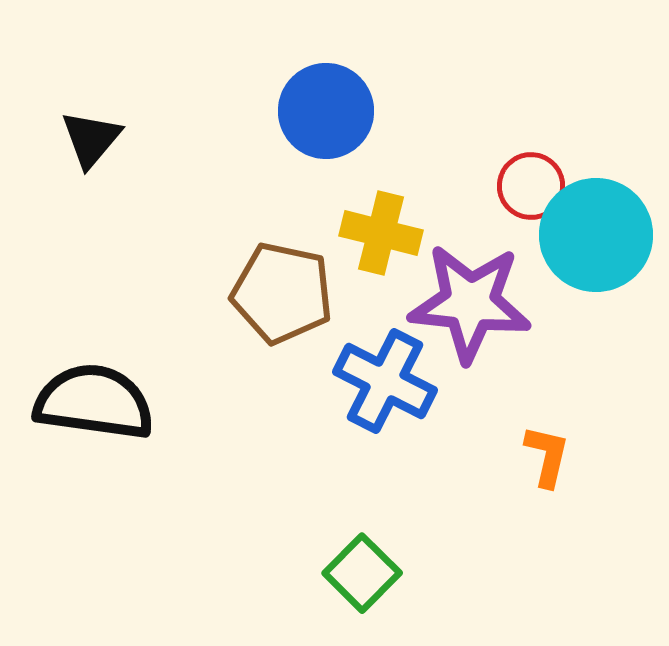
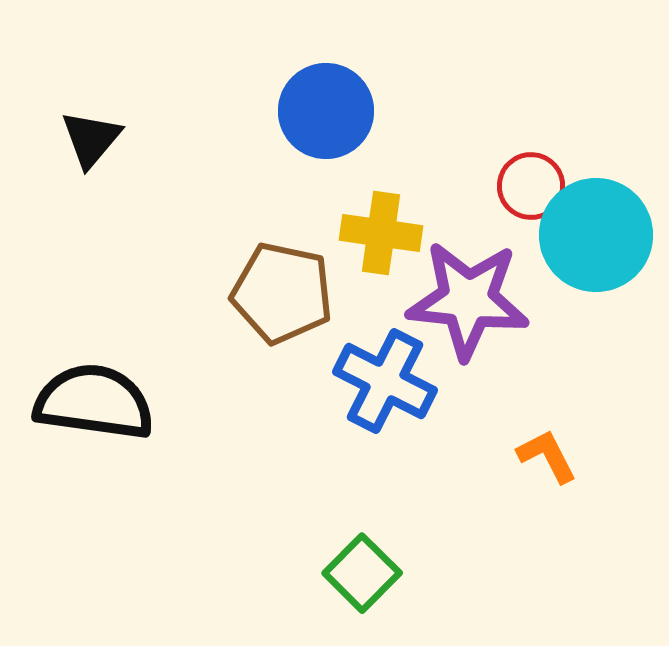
yellow cross: rotated 6 degrees counterclockwise
purple star: moved 2 px left, 3 px up
orange L-shape: rotated 40 degrees counterclockwise
